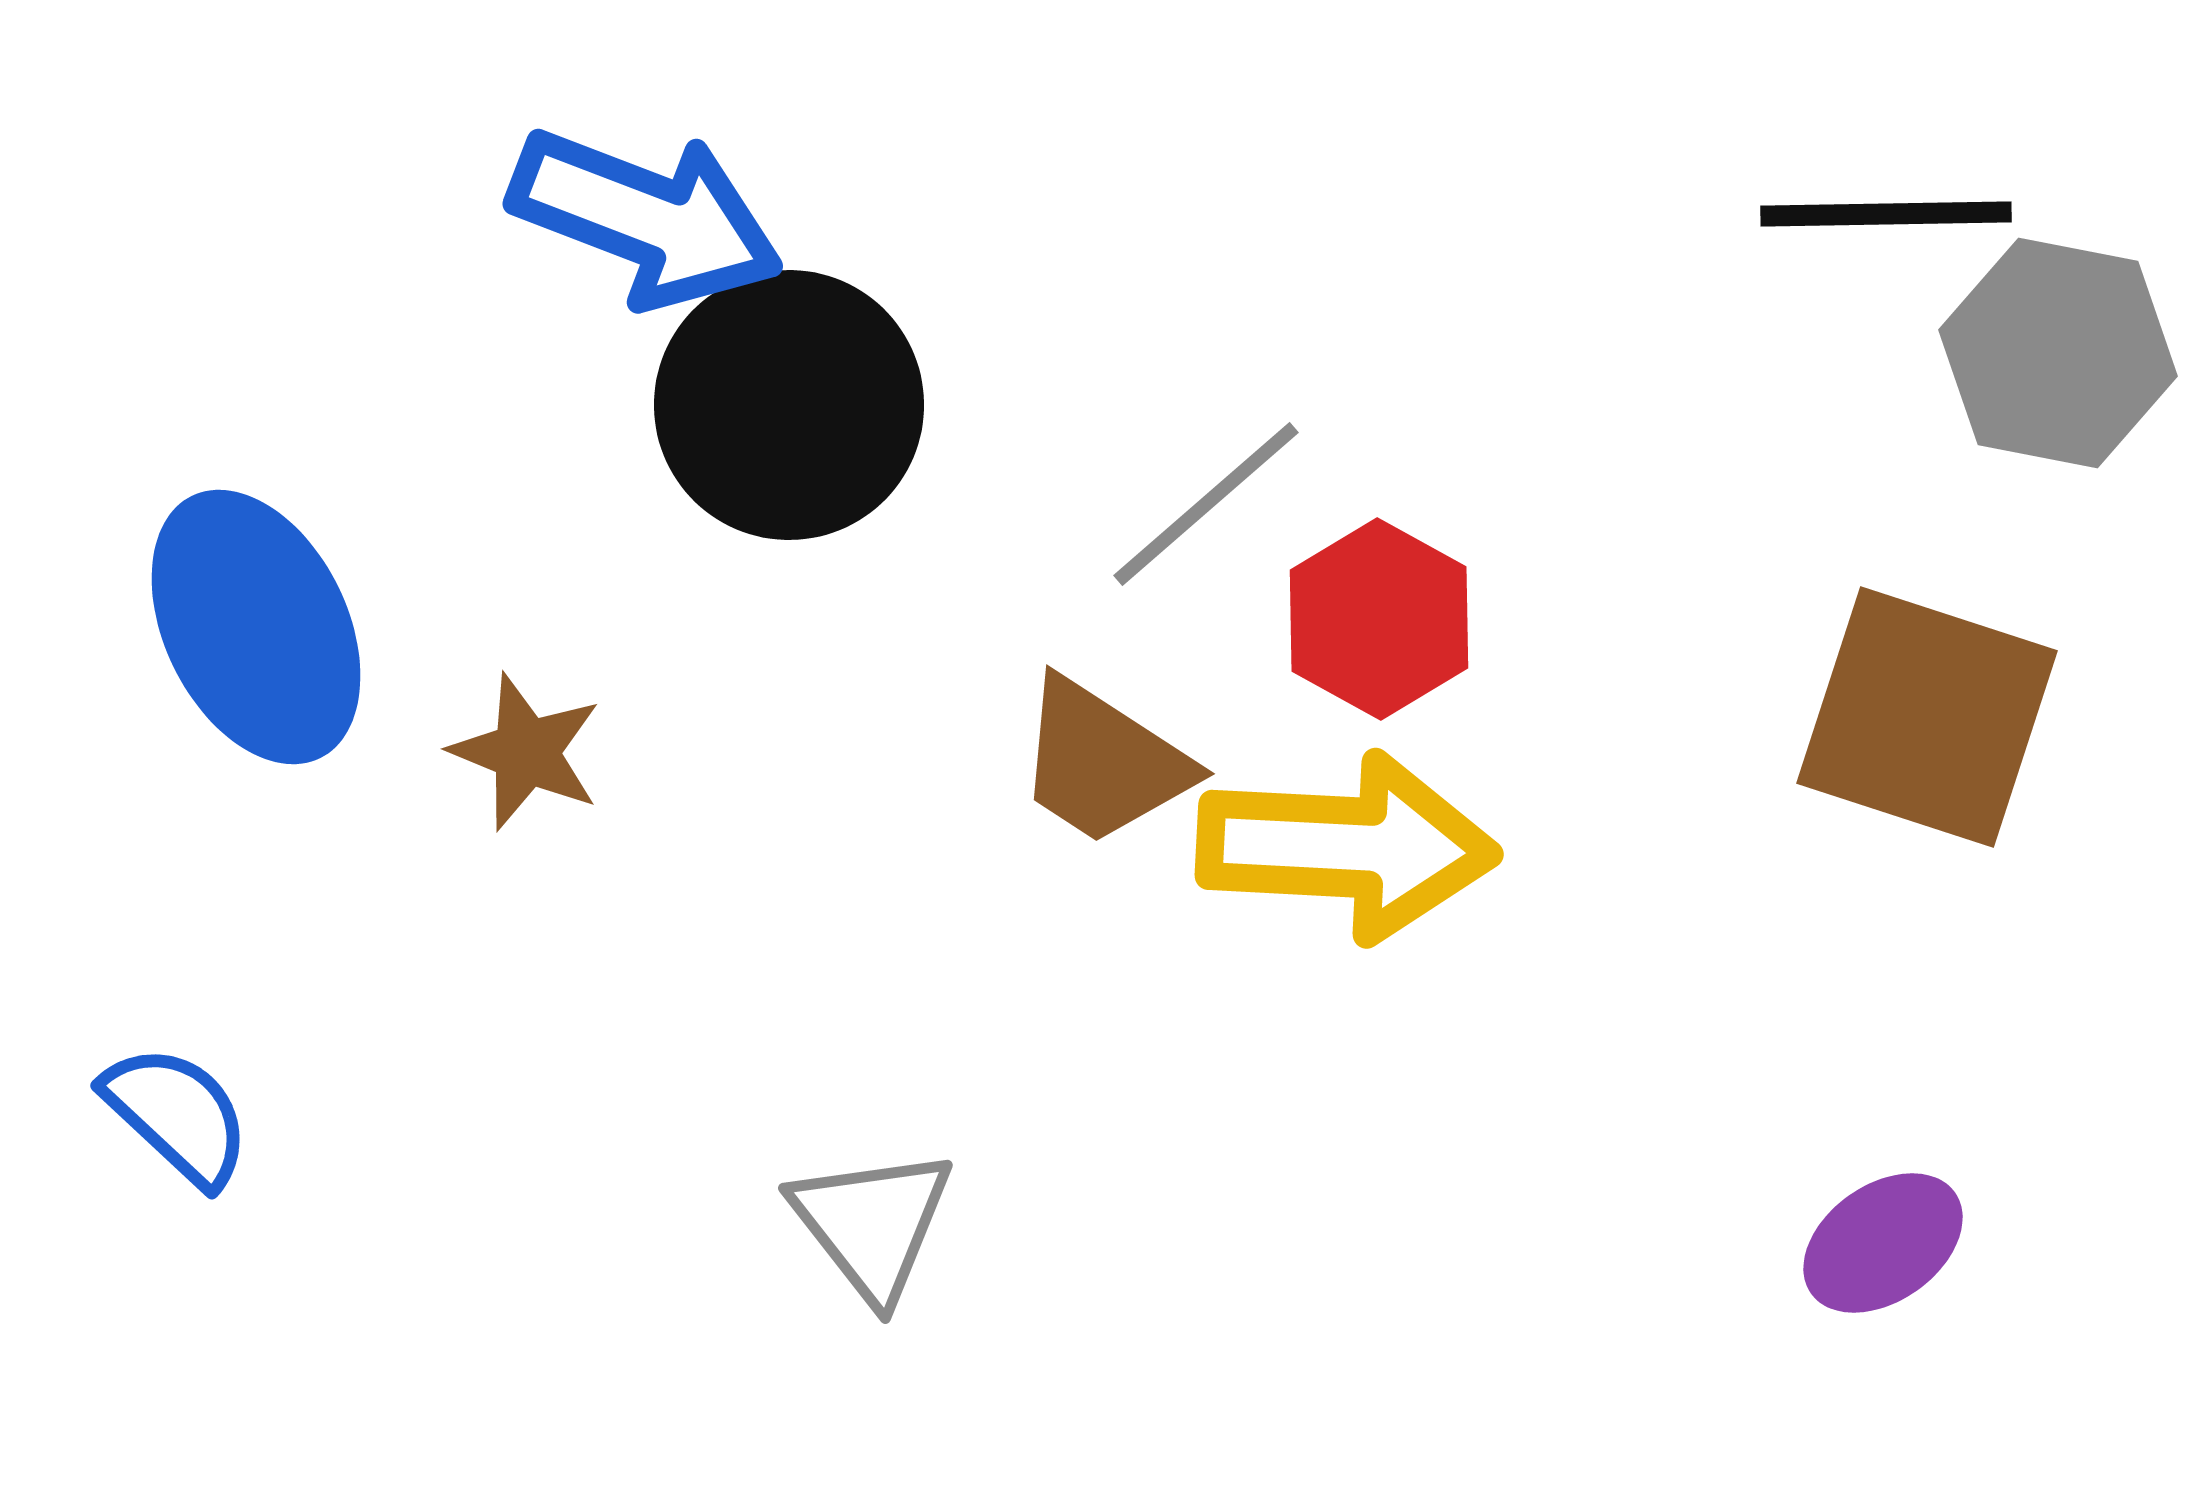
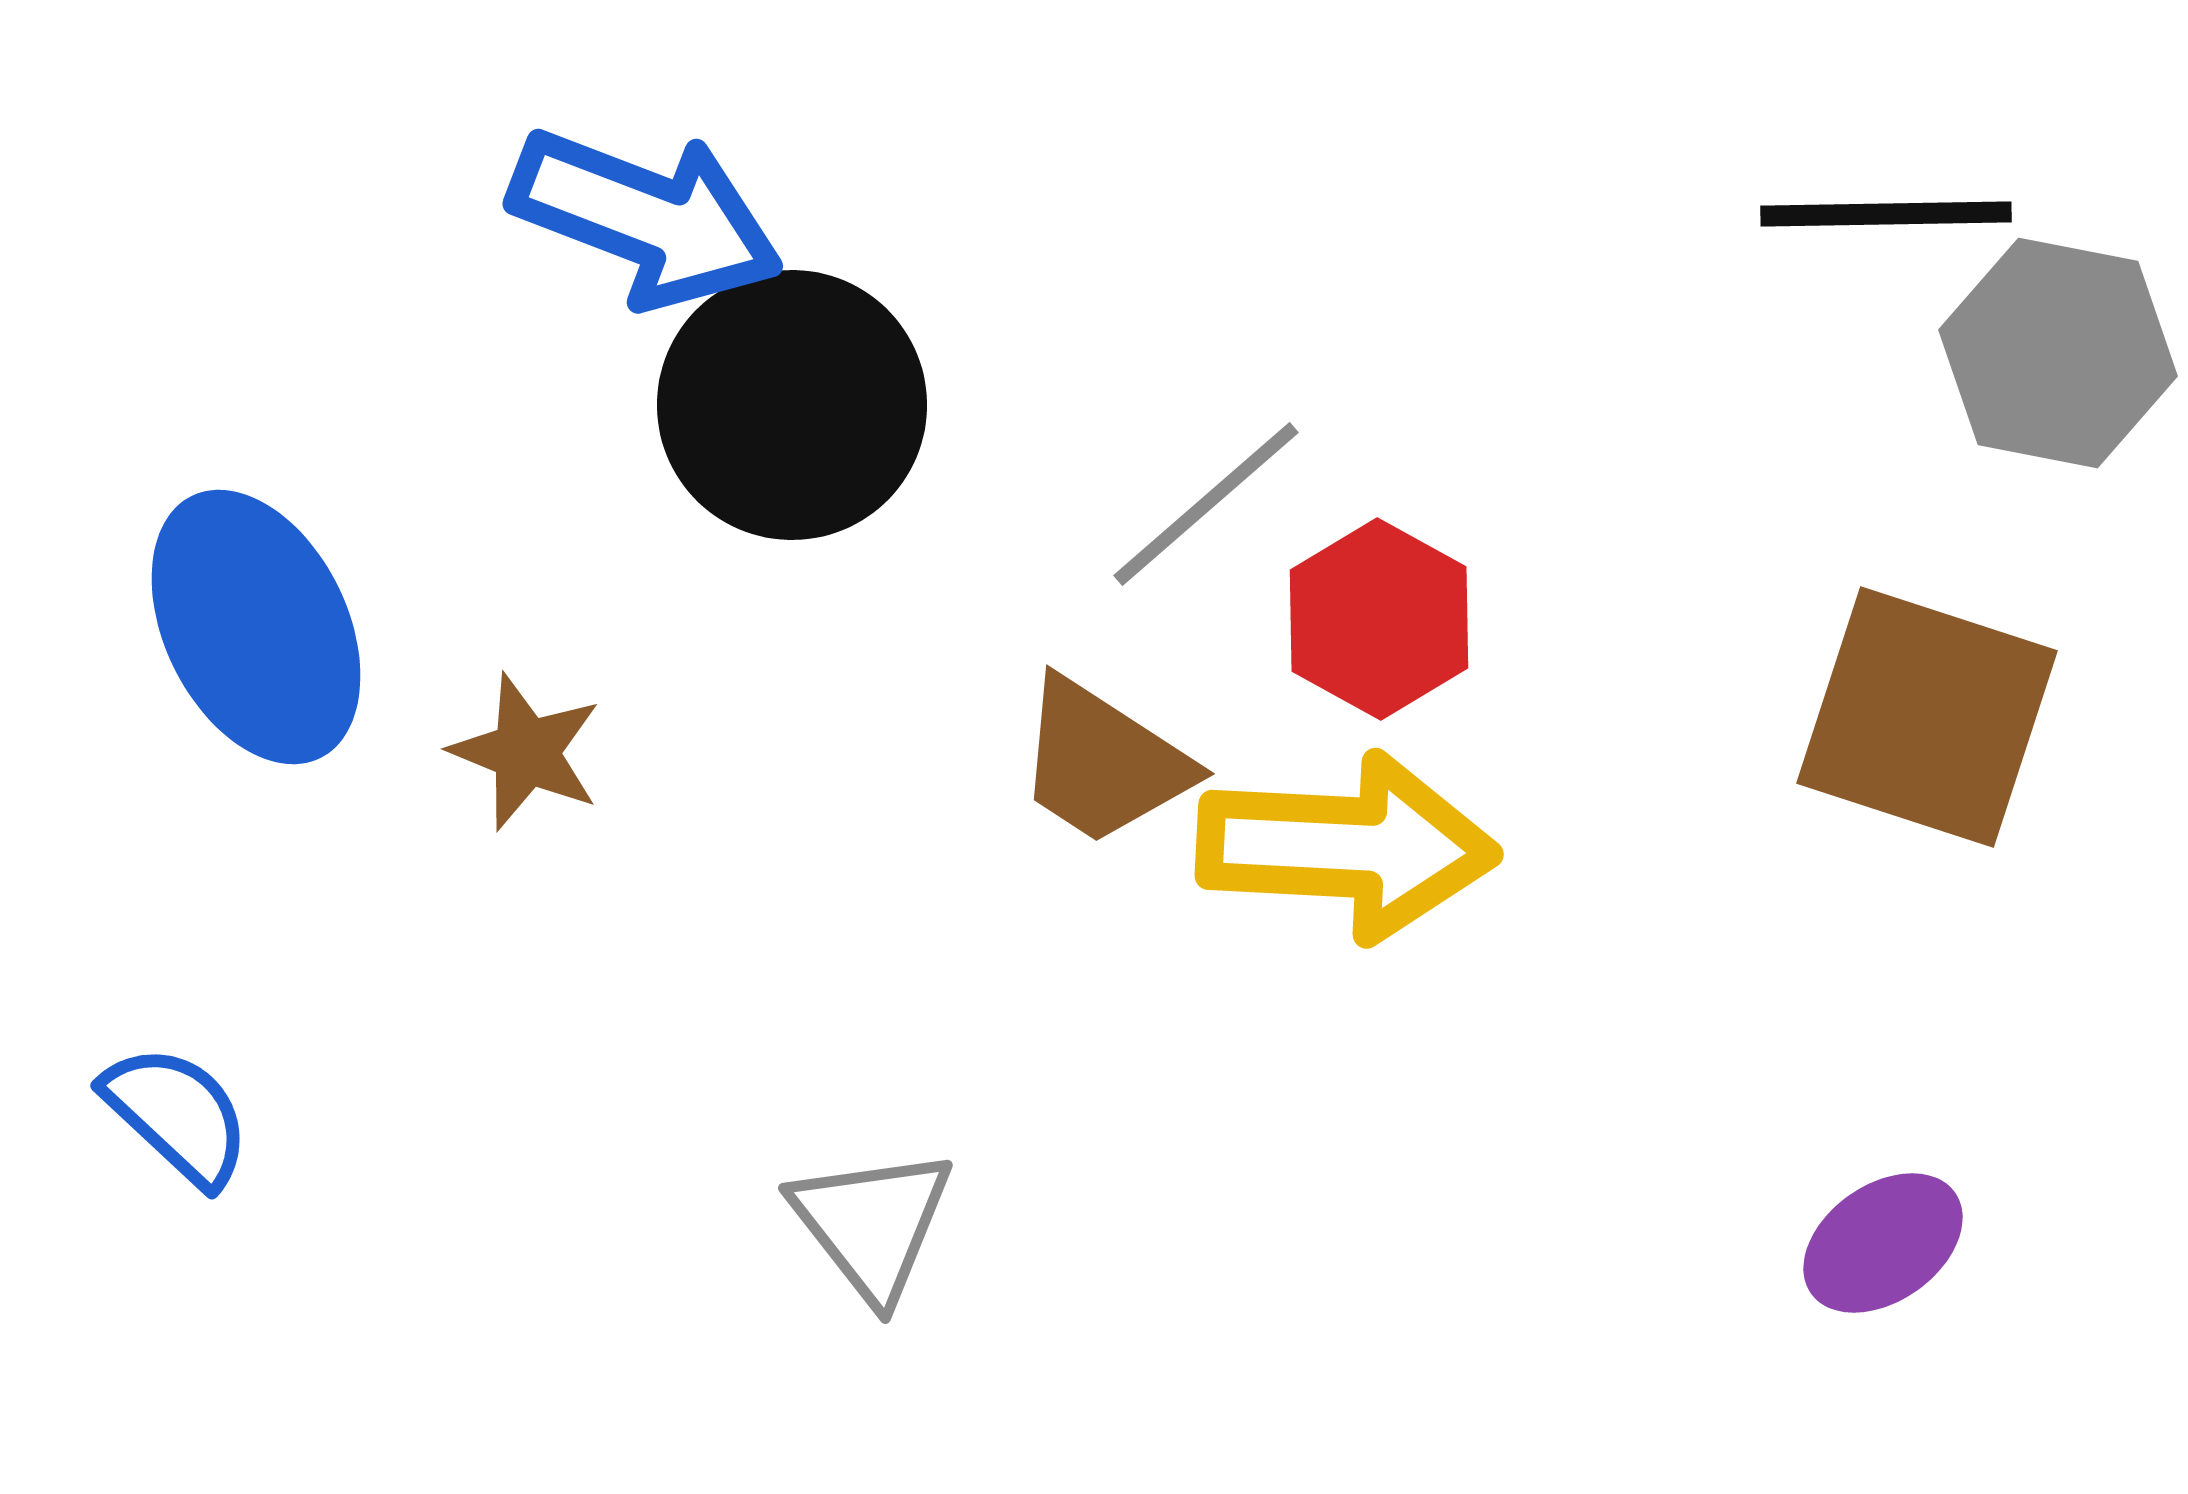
black circle: moved 3 px right
